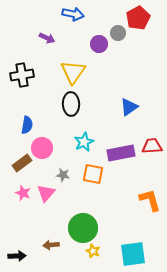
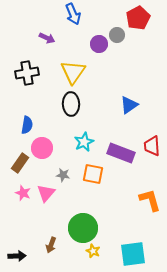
blue arrow: rotated 55 degrees clockwise
gray circle: moved 1 px left, 2 px down
black cross: moved 5 px right, 2 px up
blue triangle: moved 2 px up
red trapezoid: rotated 90 degrees counterclockwise
purple rectangle: rotated 32 degrees clockwise
brown rectangle: moved 2 px left; rotated 18 degrees counterclockwise
brown arrow: rotated 63 degrees counterclockwise
